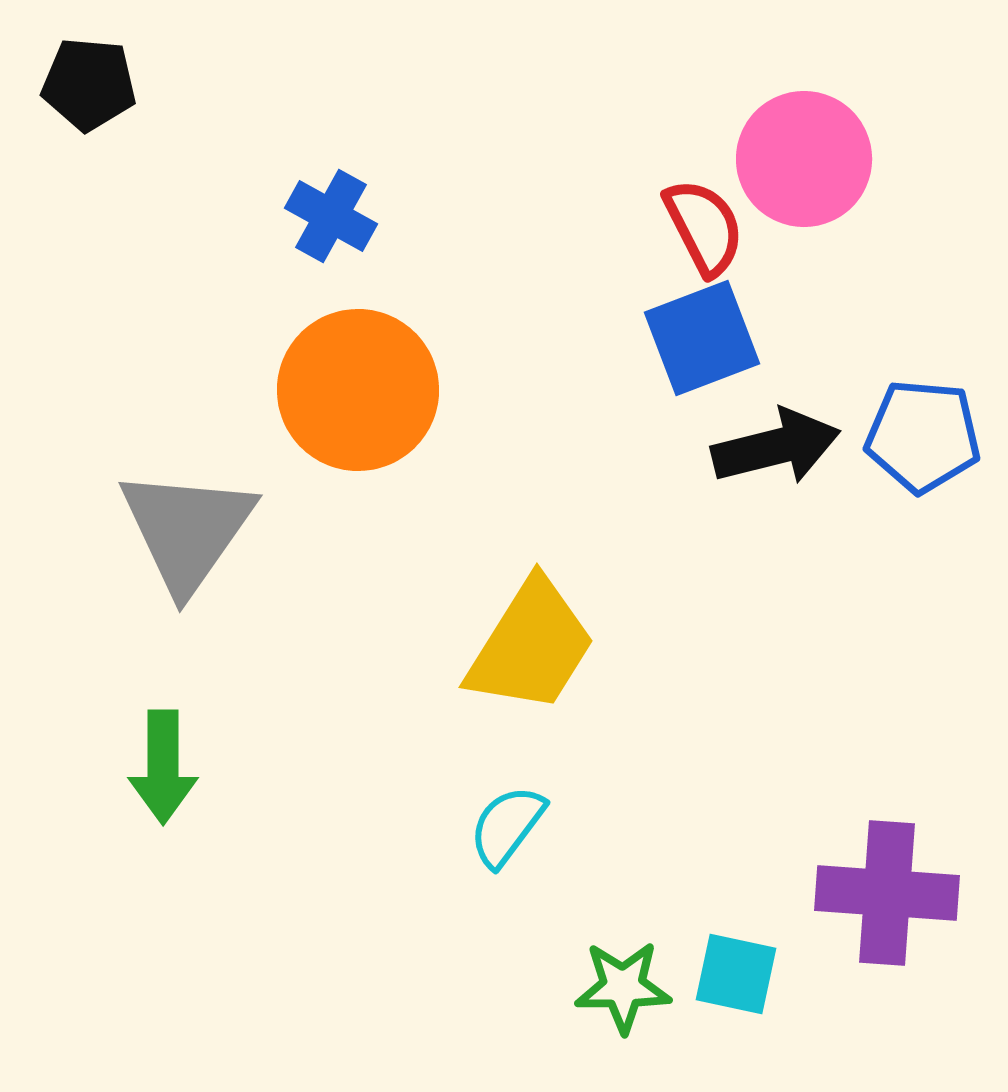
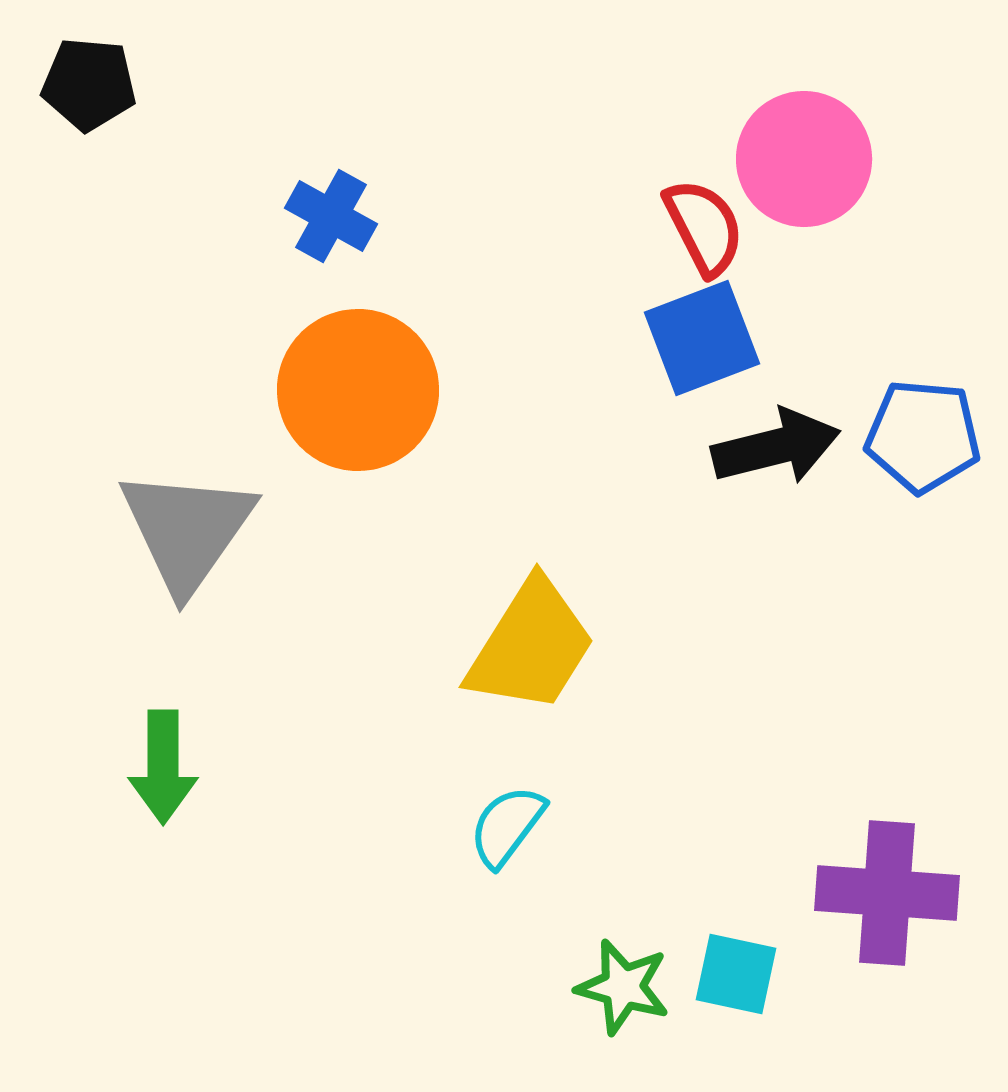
green star: rotated 16 degrees clockwise
